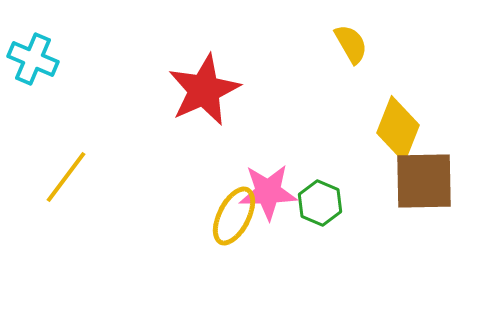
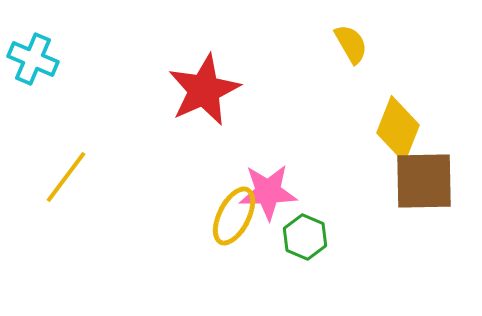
green hexagon: moved 15 px left, 34 px down
